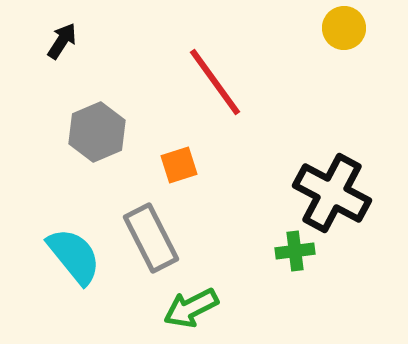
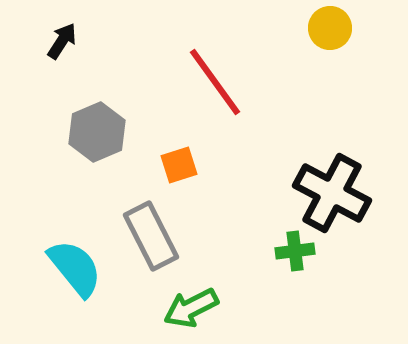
yellow circle: moved 14 px left
gray rectangle: moved 2 px up
cyan semicircle: moved 1 px right, 12 px down
